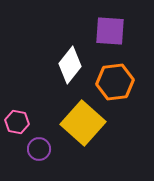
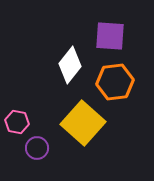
purple square: moved 5 px down
purple circle: moved 2 px left, 1 px up
